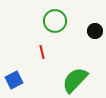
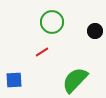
green circle: moved 3 px left, 1 px down
red line: rotated 72 degrees clockwise
blue square: rotated 24 degrees clockwise
